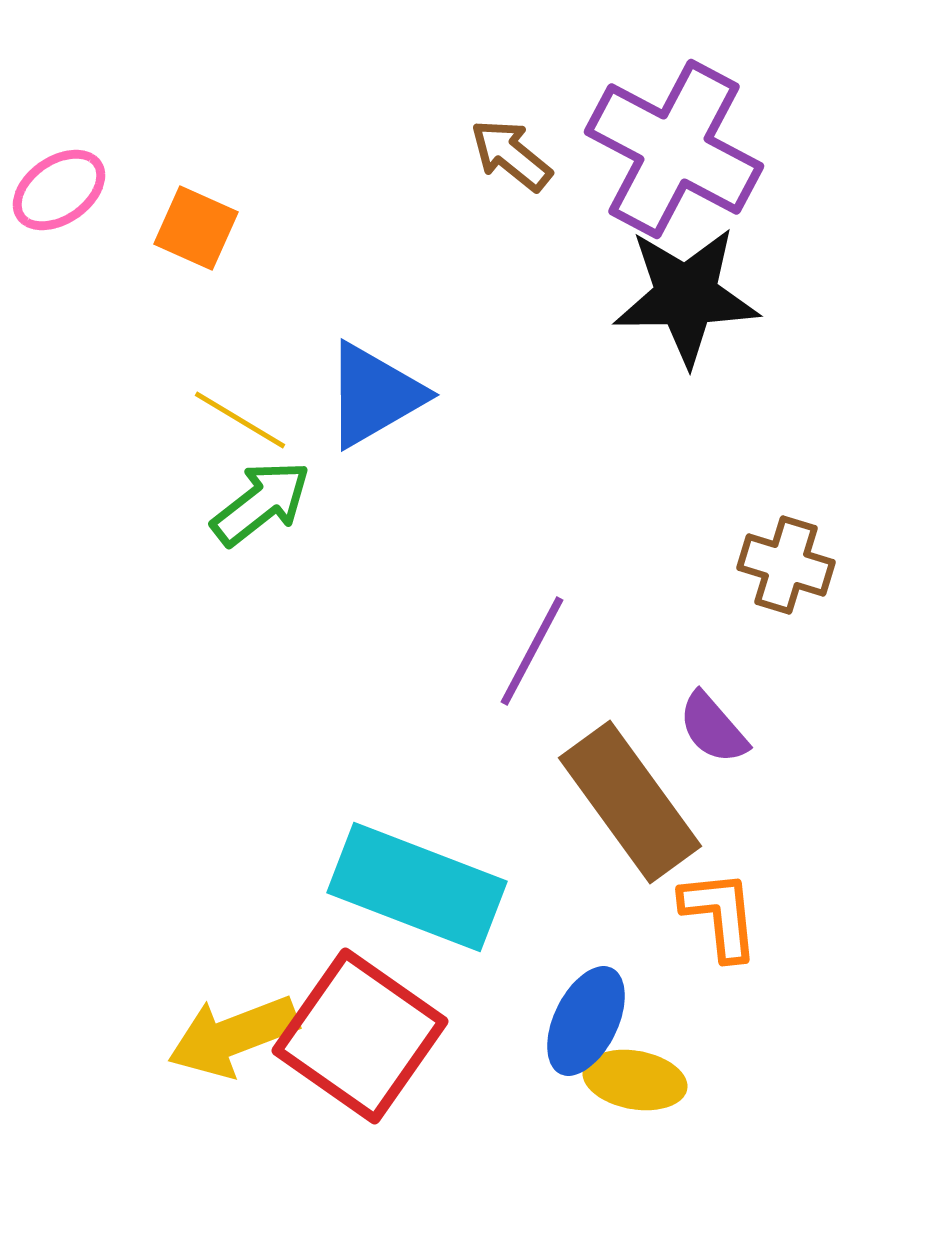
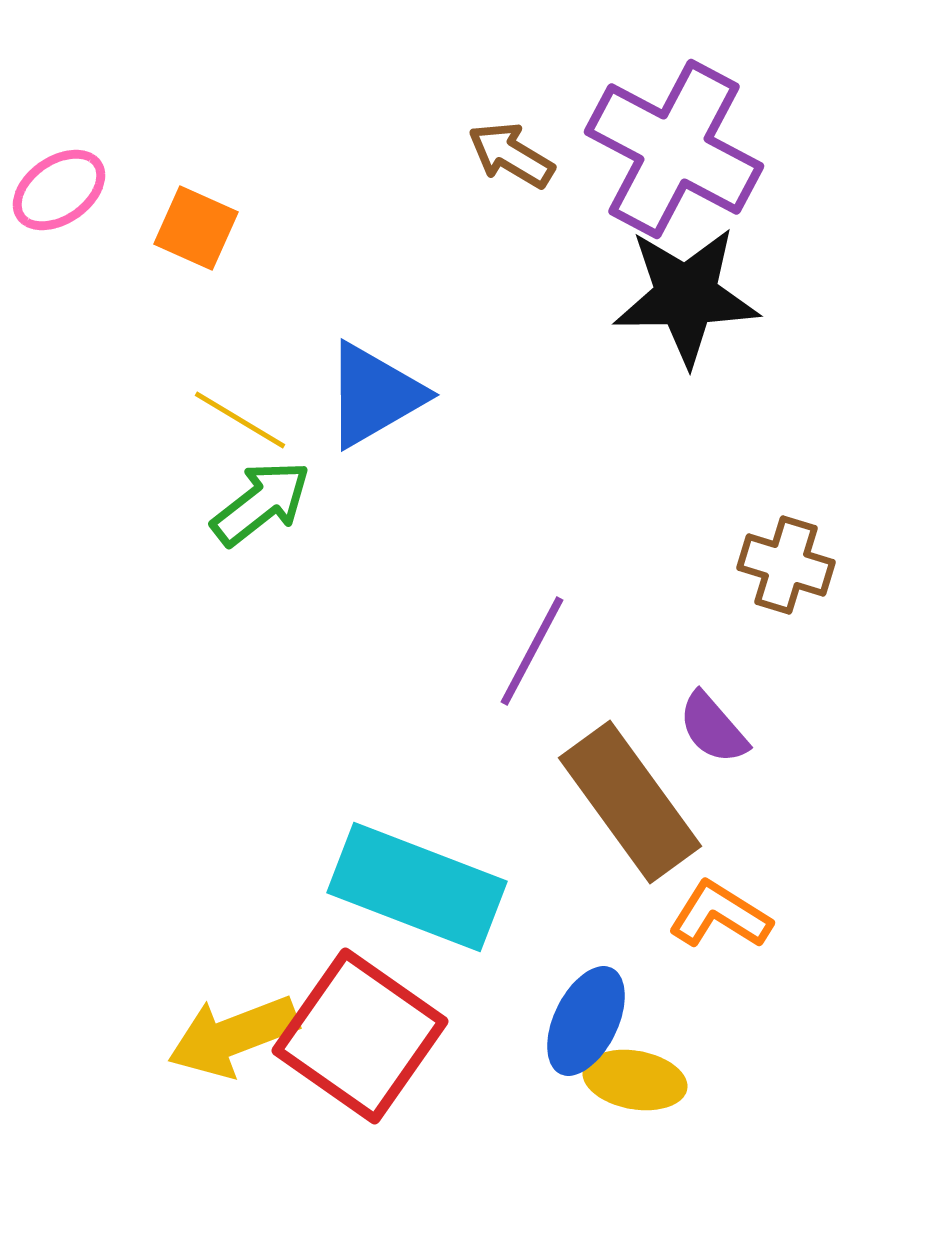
brown arrow: rotated 8 degrees counterclockwise
orange L-shape: rotated 52 degrees counterclockwise
